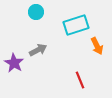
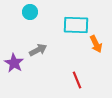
cyan circle: moved 6 px left
cyan rectangle: rotated 20 degrees clockwise
orange arrow: moved 1 px left, 2 px up
red line: moved 3 px left
